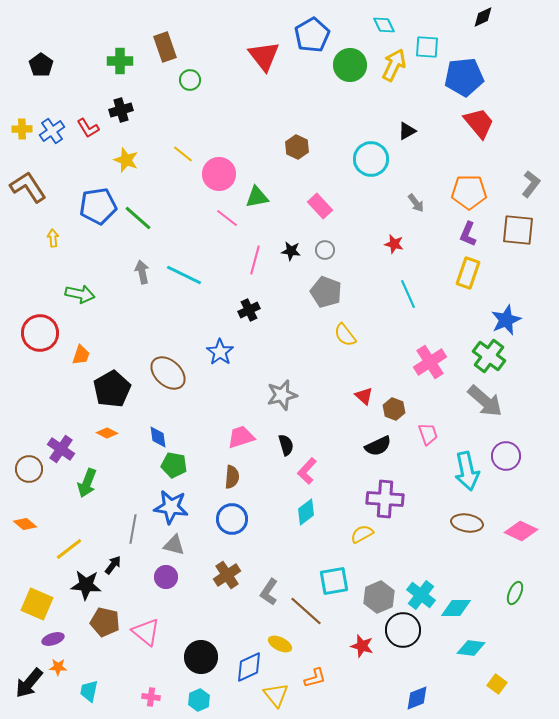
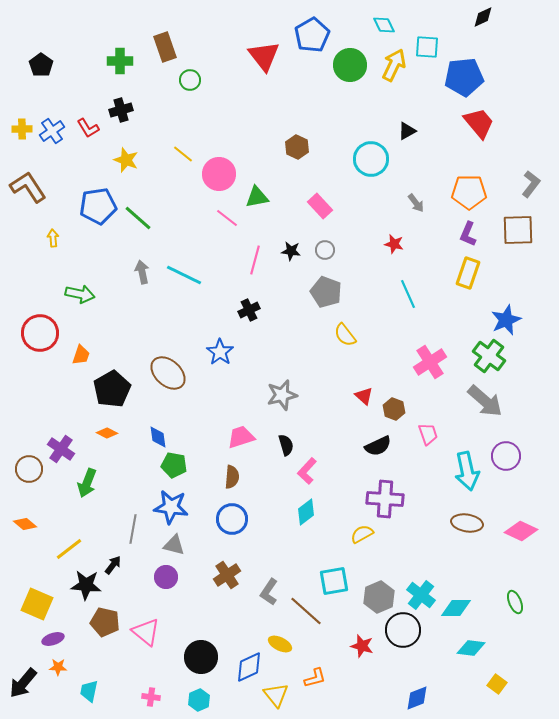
brown square at (518, 230): rotated 8 degrees counterclockwise
green ellipse at (515, 593): moved 9 px down; rotated 45 degrees counterclockwise
black arrow at (29, 683): moved 6 px left
